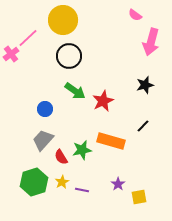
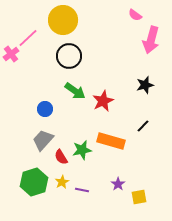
pink arrow: moved 2 px up
